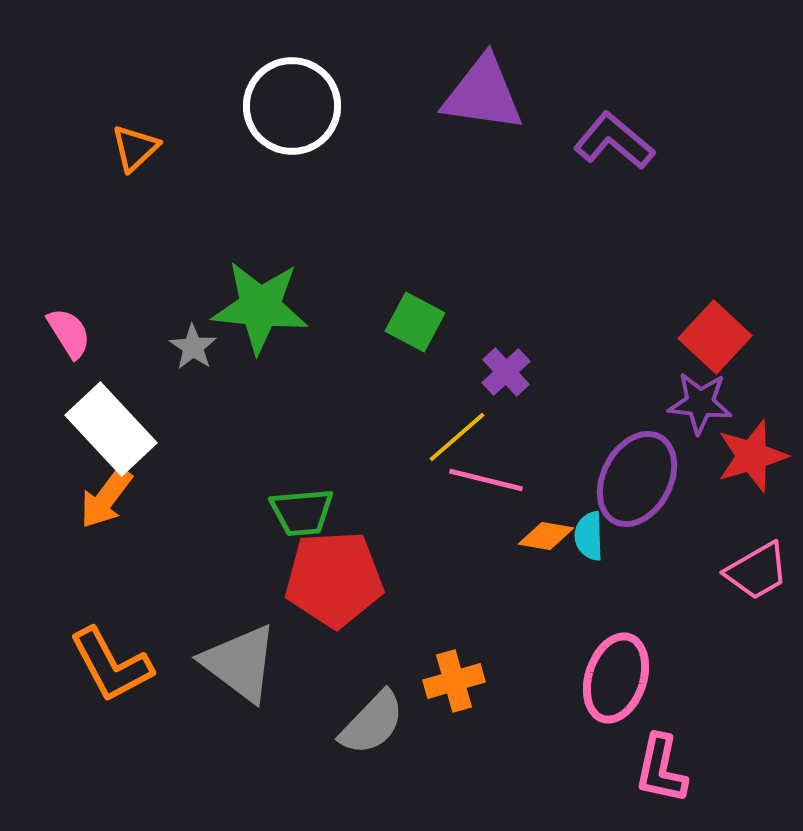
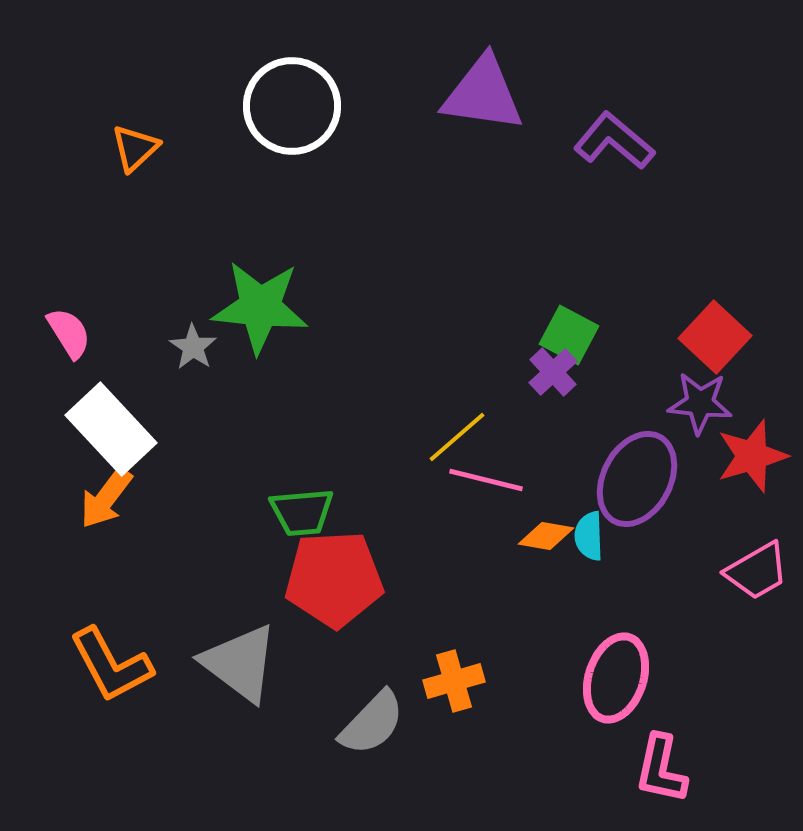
green square: moved 154 px right, 13 px down
purple cross: moved 47 px right
